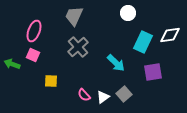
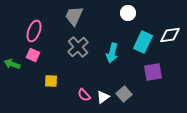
cyan arrow: moved 4 px left, 10 px up; rotated 60 degrees clockwise
